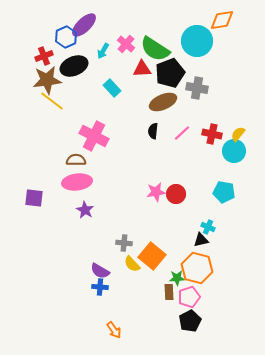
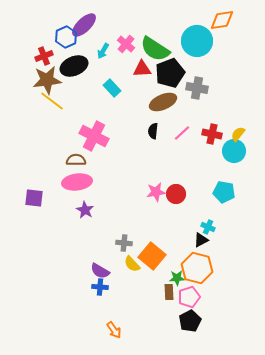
black triangle at (201, 240): rotated 14 degrees counterclockwise
